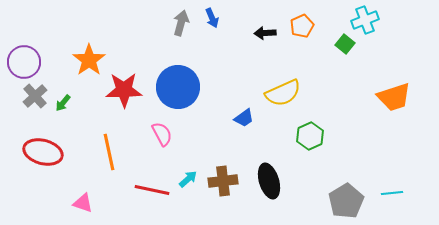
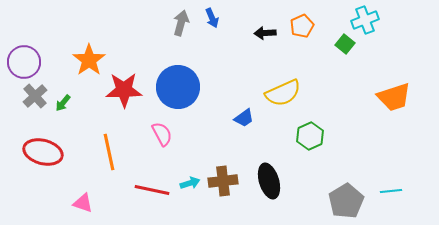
cyan arrow: moved 2 px right, 4 px down; rotated 24 degrees clockwise
cyan line: moved 1 px left, 2 px up
